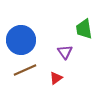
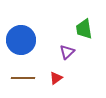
purple triangle: moved 2 px right; rotated 21 degrees clockwise
brown line: moved 2 px left, 8 px down; rotated 25 degrees clockwise
